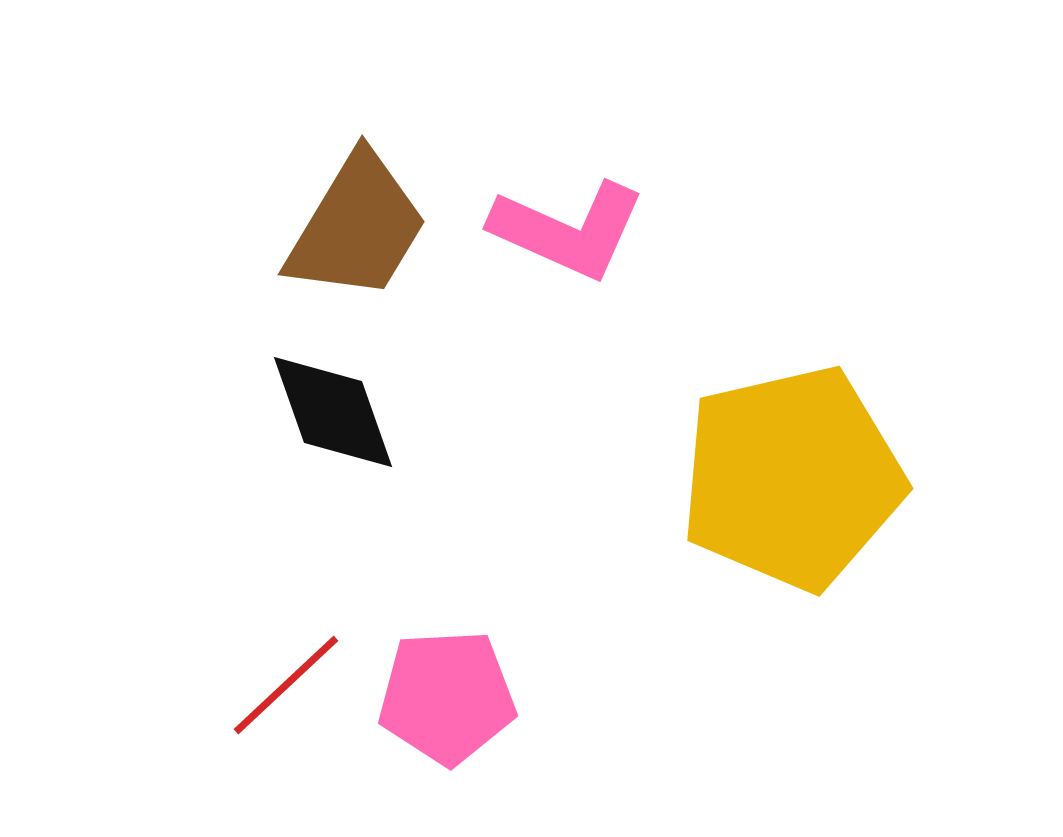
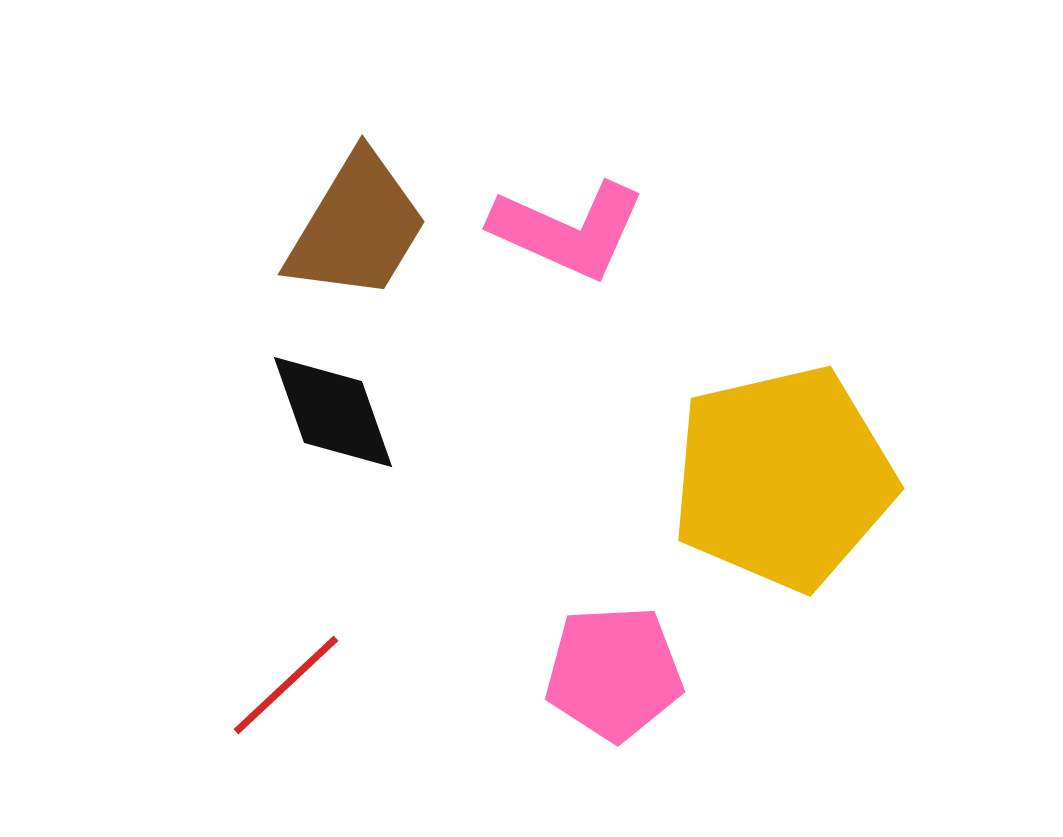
yellow pentagon: moved 9 px left
pink pentagon: moved 167 px right, 24 px up
